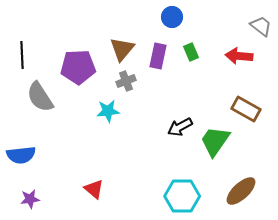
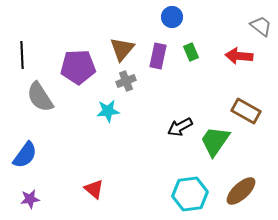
brown rectangle: moved 2 px down
blue semicircle: moved 4 px right; rotated 48 degrees counterclockwise
cyan hexagon: moved 8 px right, 2 px up; rotated 8 degrees counterclockwise
